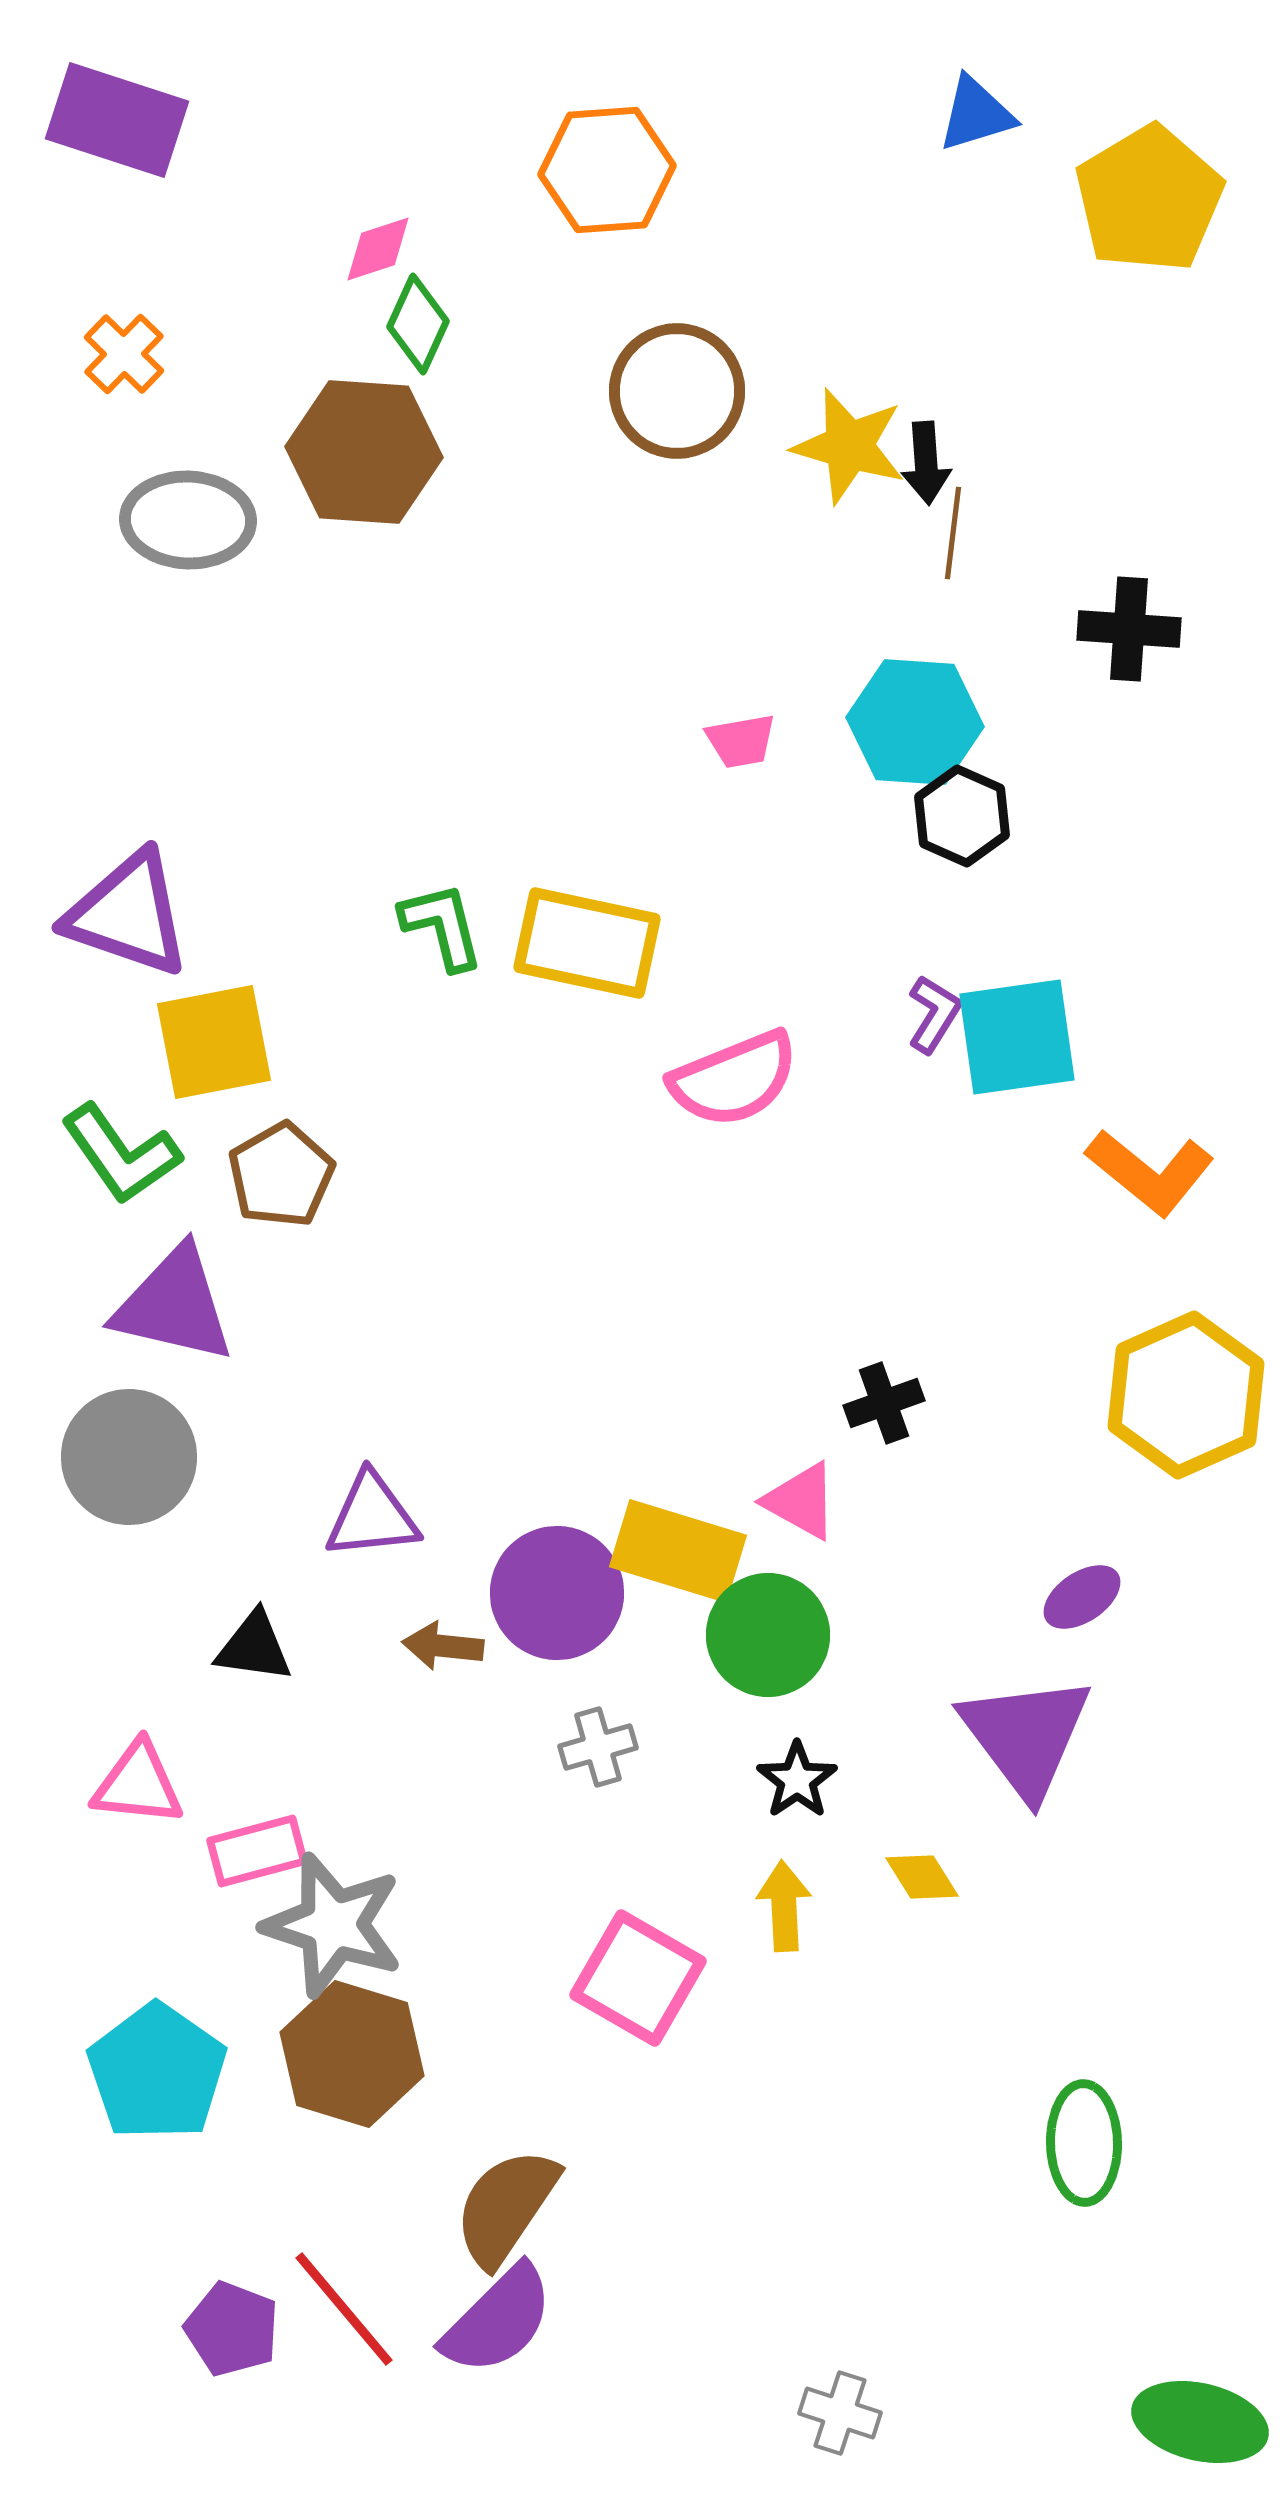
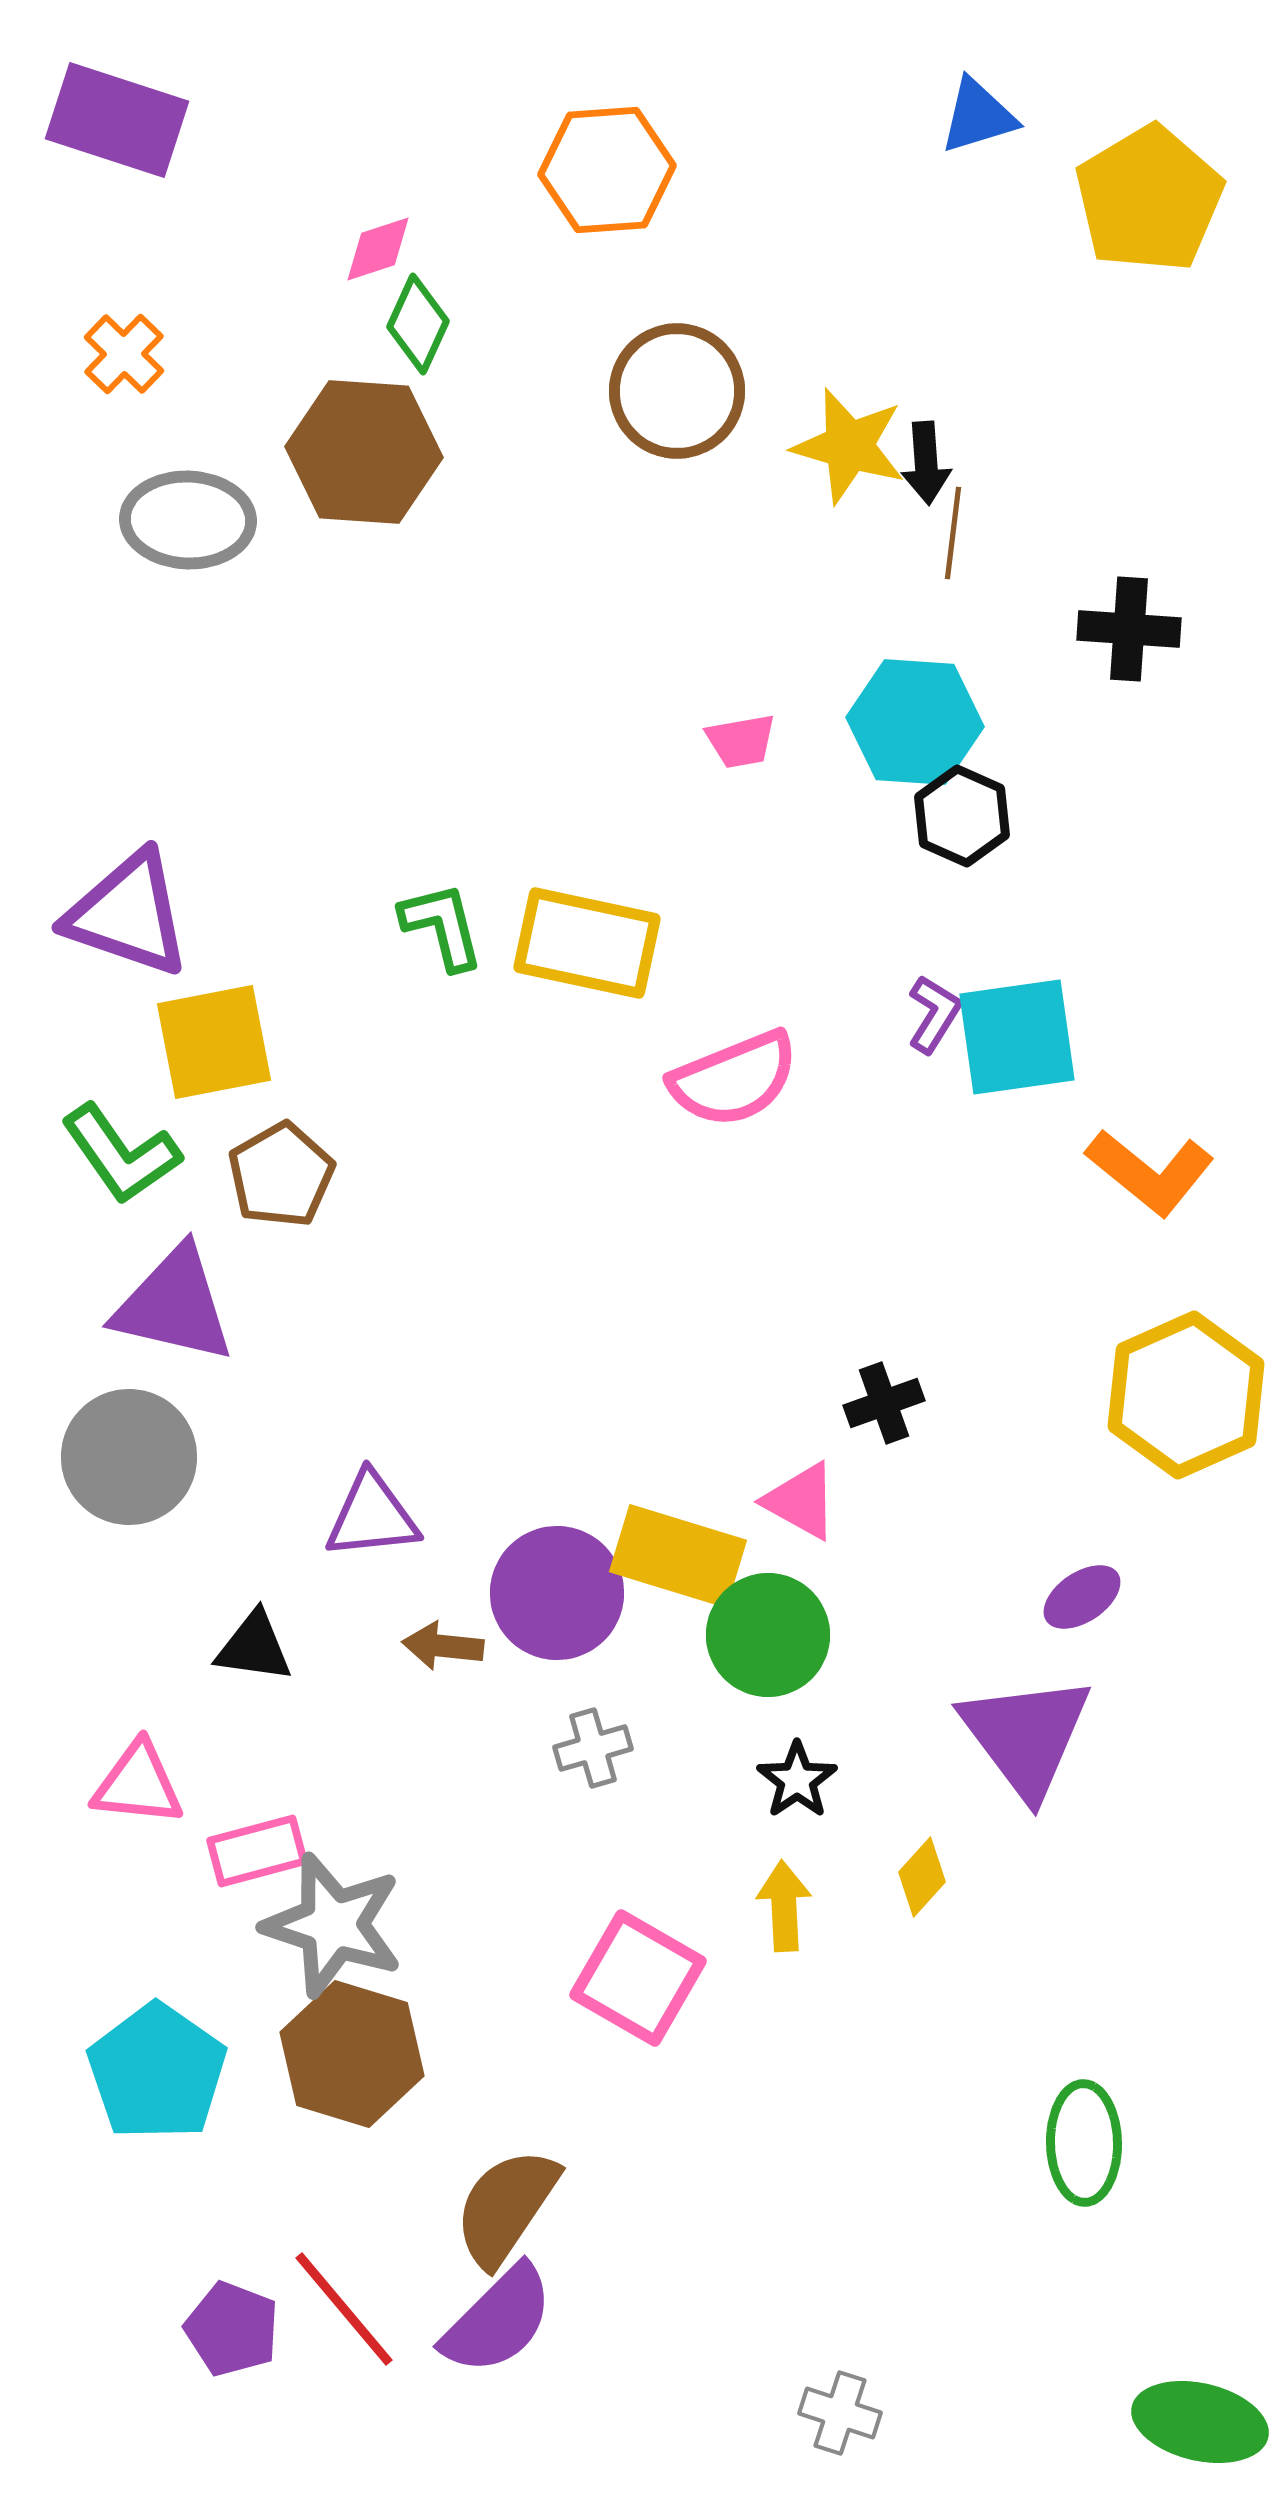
blue triangle at (976, 114): moved 2 px right, 2 px down
yellow rectangle at (678, 1551): moved 5 px down
gray cross at (598, 1747): moved 5 px left, 1 px down
yellow diamond at (922, 1877): rotated 74 degrees clockwise
